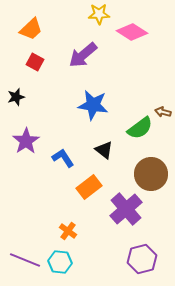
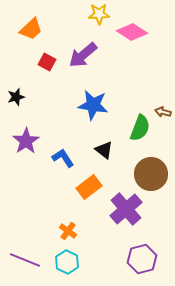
red square: moved 12 px right
green semicircle: rotated 32 degrees counterclockwise
cyan hexagon: moved 7 px right; rotated 20 degrees clockwise
